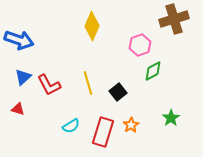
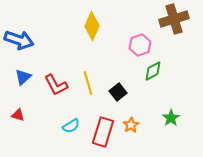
red L-shape: moved 7 px right
red triangle: moved 6 px down
